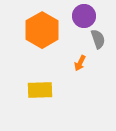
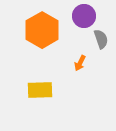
gray semicircle: moved 3 px right
